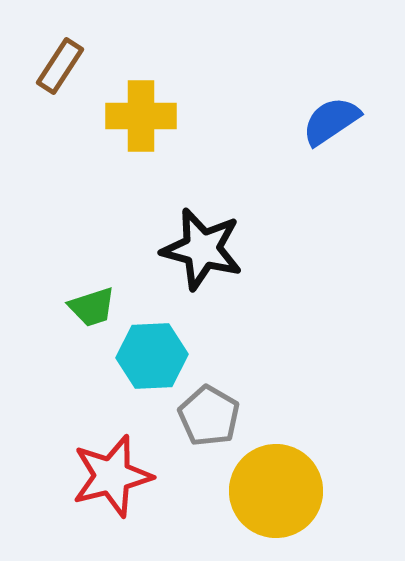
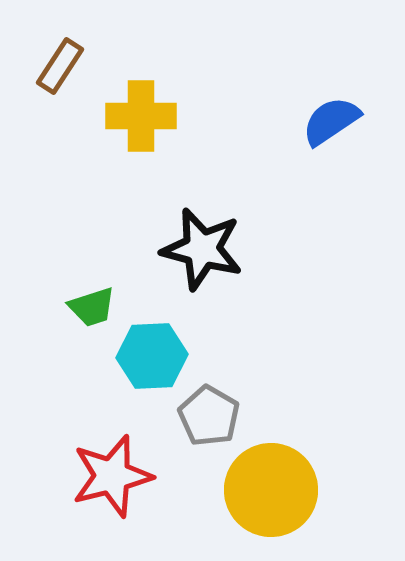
yellow circle: moved 5 px left, 1 px up
